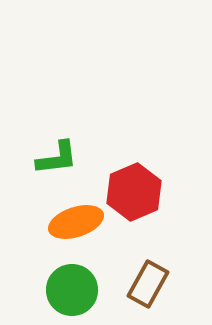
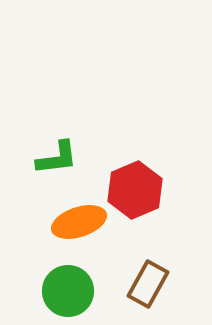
red hexagon: moved 1 px right, 2 px up
orange ellipse: moved 3 px right
green circle: moved 4 px left, 1 px down
